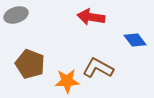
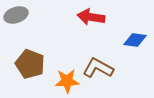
blue diamond: rotated 45 degrees counterclockwise
